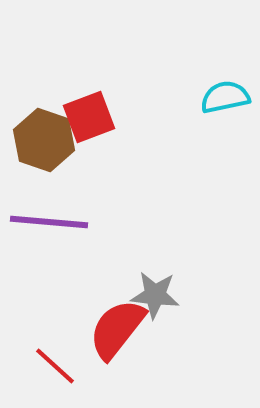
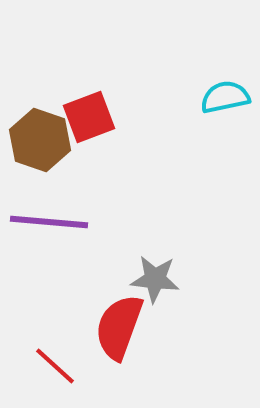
brown hexagon: moved 4 px left
gray star: moved 16 px up
red semicircle: moved 2 px right, 2 px up; rotated 18 degrees counterclockwise
